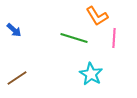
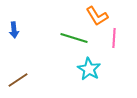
blue arrow: rotated 42 degrees clockwise
cyan star: moved 2 px left, 5 px up
brown line: moved 1 px right, 2 px down
